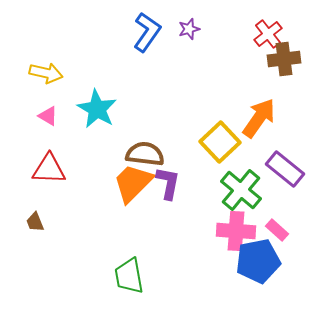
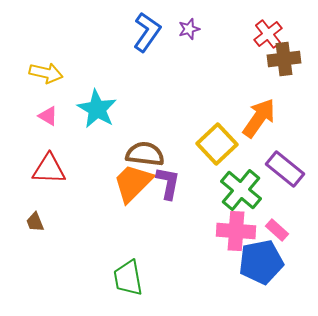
yellow square: moved 3 px left, 2 px down
blue pentagon: moved 3 px right, 1 px down
green trapezoid: moved 1 px left, 2 px down
